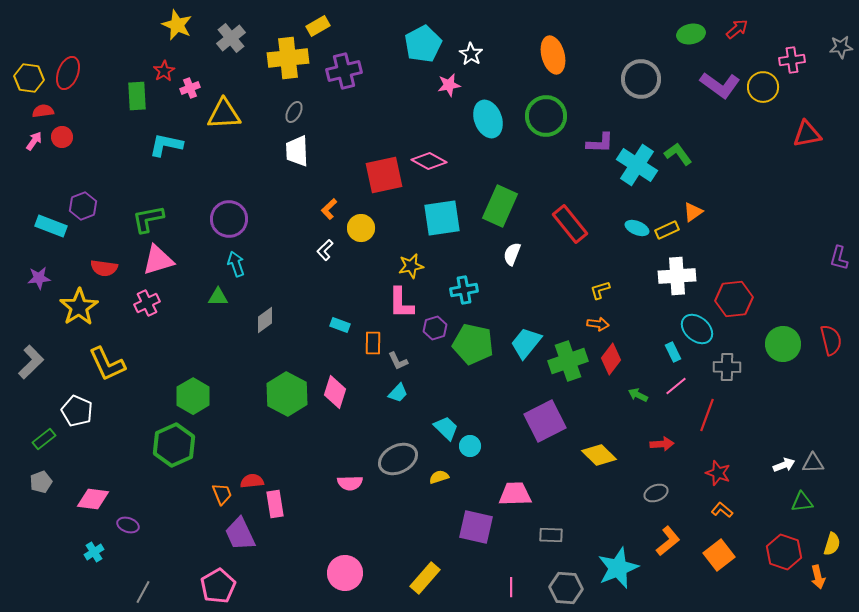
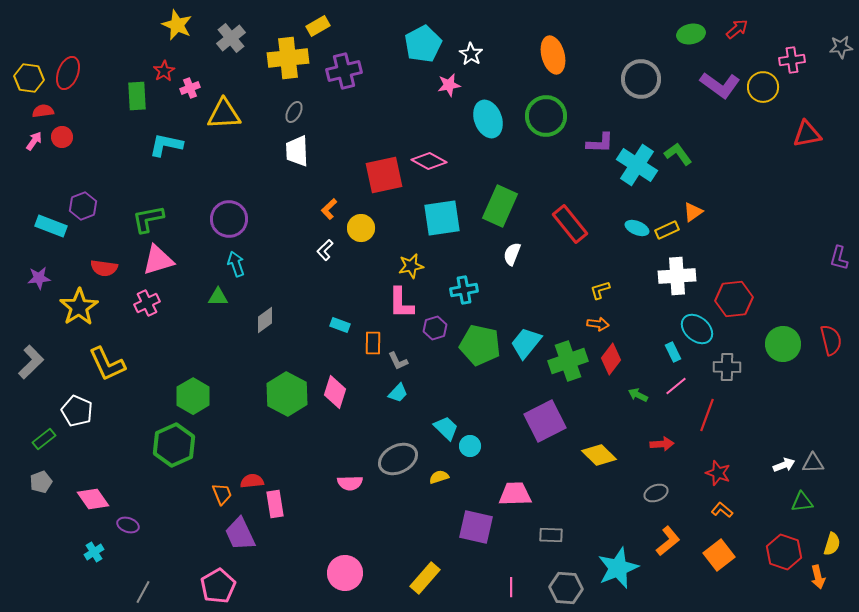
green pentagon at (473, 344): moved 7 px right, 1 px down
pink diamond at (93, 499): rotated 48 degrees clockwise
